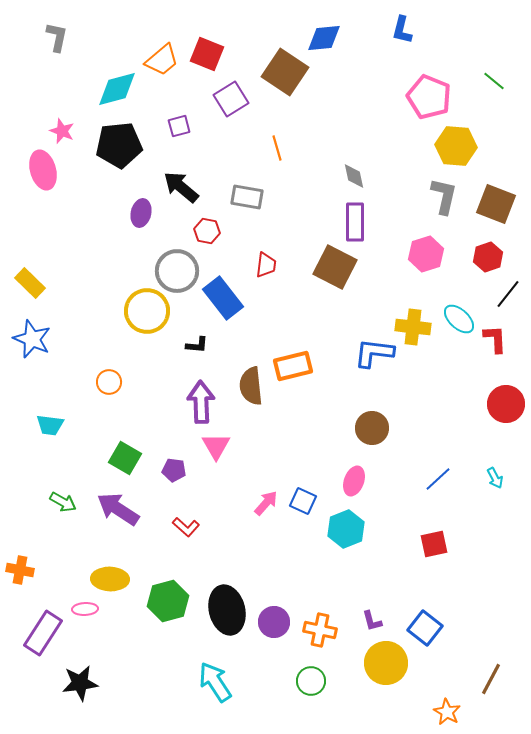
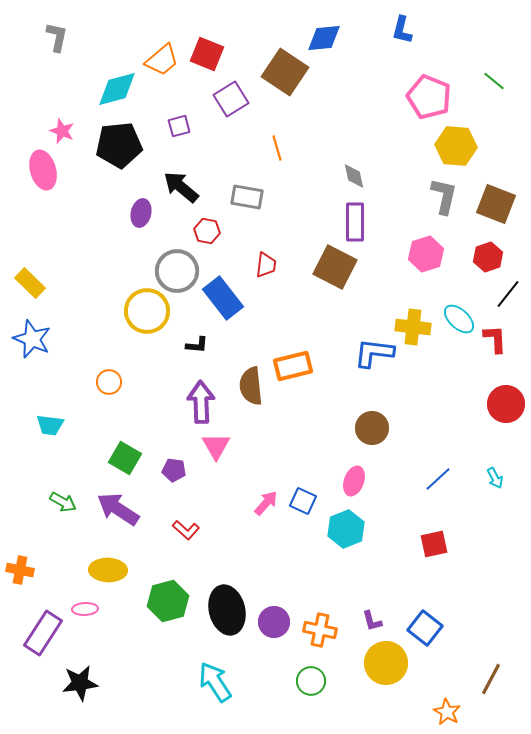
red L-shape at (186, 527): moved 3 px down
yellow ellipse at (110, 579): moved 2 px left, 9 px up
